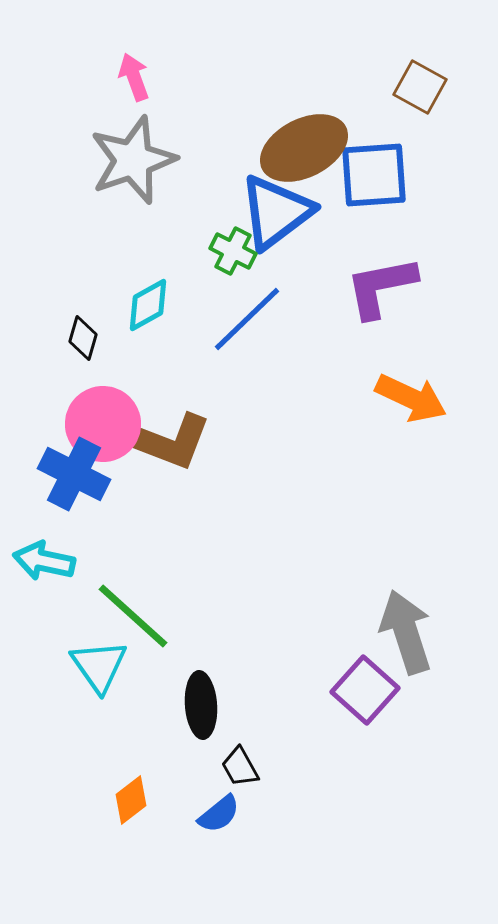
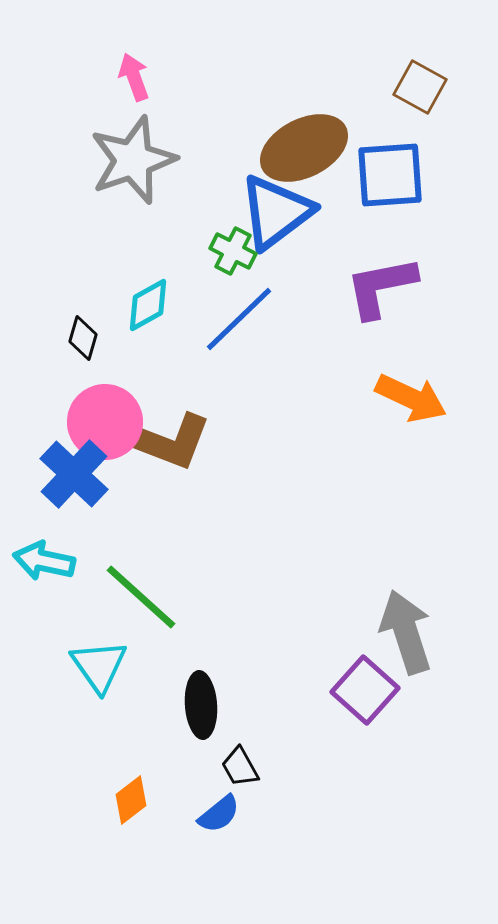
blue square: moved 16 px right
blue line: moved 8 px left
pink circle: moved 2 px right, 2 px up
blue cross: rotated 16 degrees clockwise
green line: moved 8 px right, 19 px up
